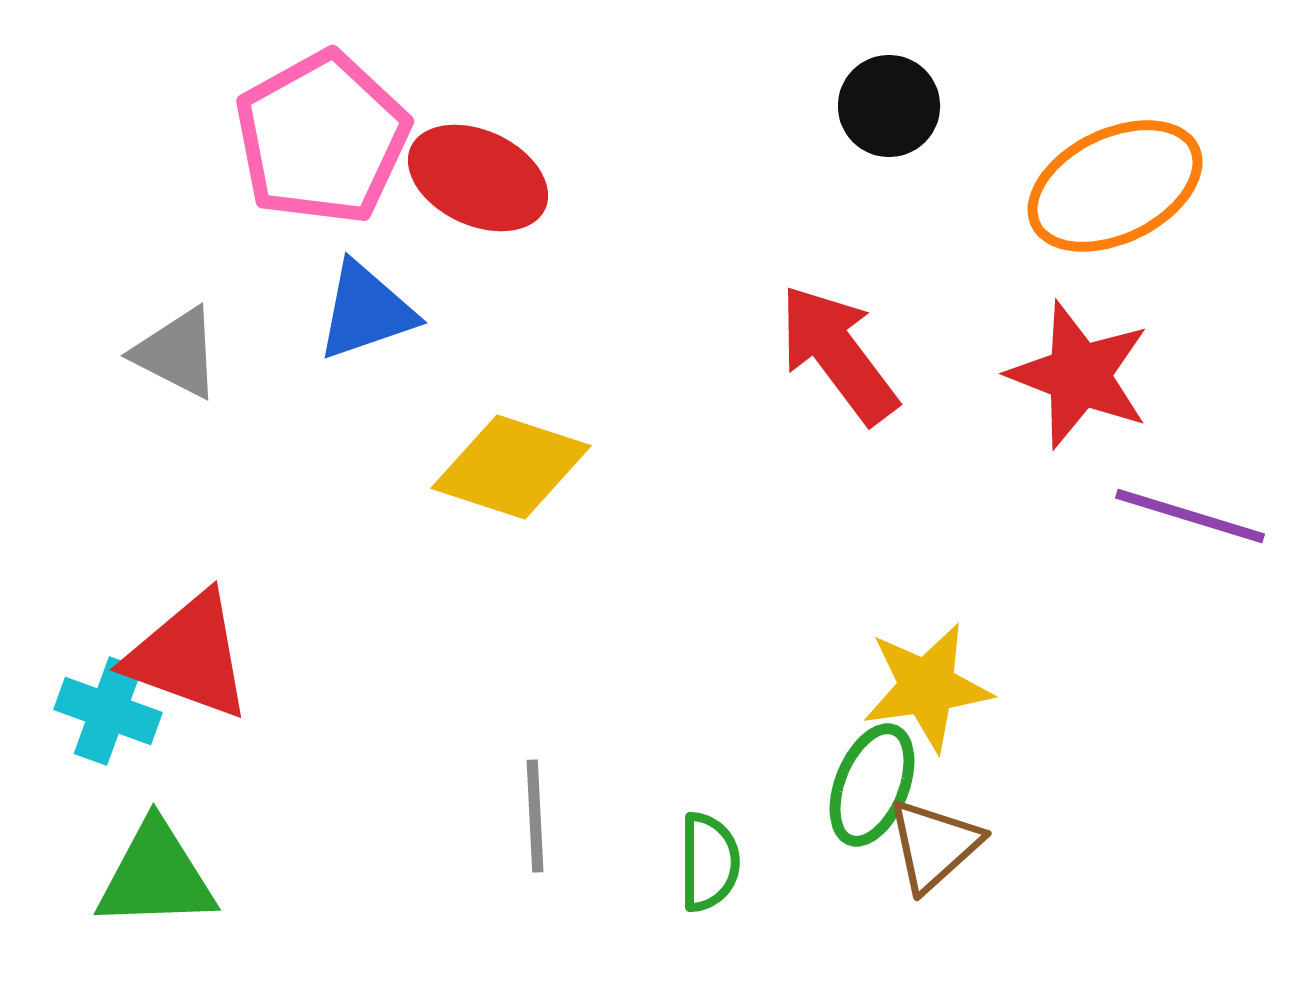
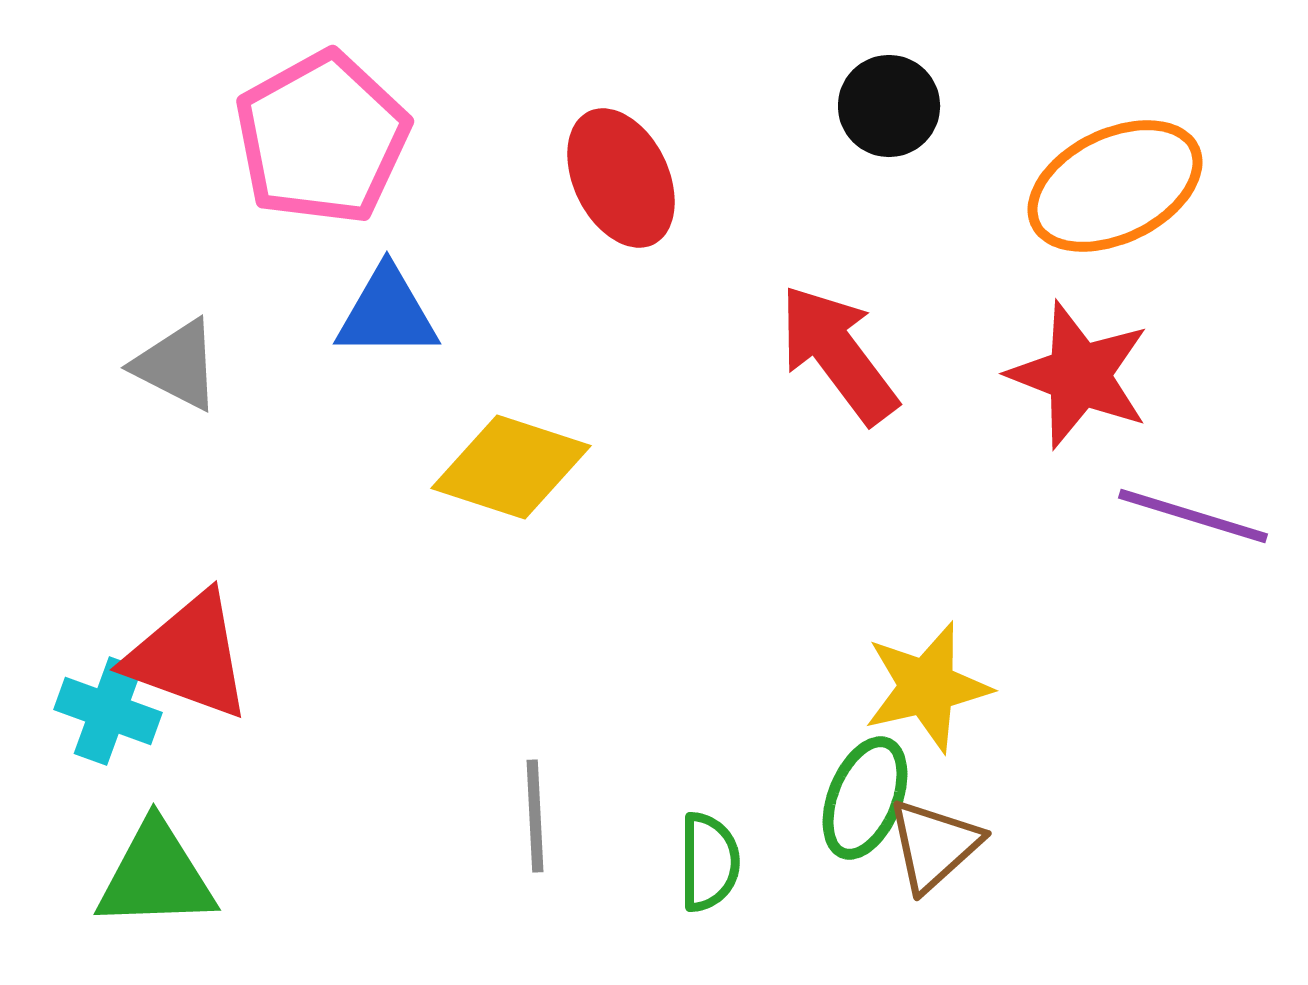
red ellipse: moved 143 px right; rotated 39 degrees clockwise
blue triangle: moved 21 px right, 2 px down; rotated 19 degrees clockwise
gray triangle: moved 12 px down
purple line: moved 3 px right
yellow star: rotated 5 degrees counterclockwise
green ellipse: moved 7 px left, 13 px down
